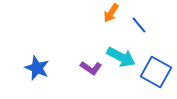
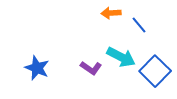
orange arrow: rotated 54 degrees clockwise
blue square: moved 1 px left, 1 px up; rotated 16 degrees clockwise
